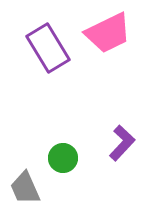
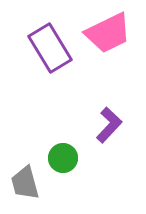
purple rectangle: moved 2 px right
purple L-shape: moved 13 px left, 18 px up
gray trapezoid: moved 5 px up; rotated 9 degrees clockwise
